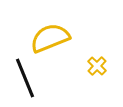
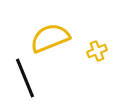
yellow cross: moved 15 px up; rotated 24 degrees clockwise
